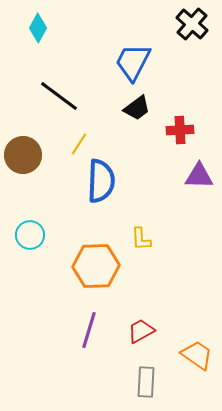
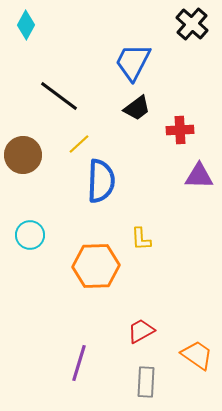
cyan diamond: moved 12 px left, 3 px up
yellow line: rotated 15 degrees clockwise
purple line: moved 10 px left, 33 px down
